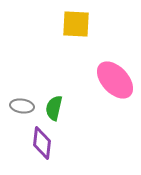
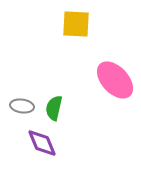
purple diamond: rotated 28 degrees counterclockwise
